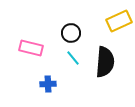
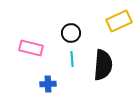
cyan line: moved 1 px left, 1 px down; rotated 35 degrees clockwise
black semicircle: moved 2 px left, 3 px down
